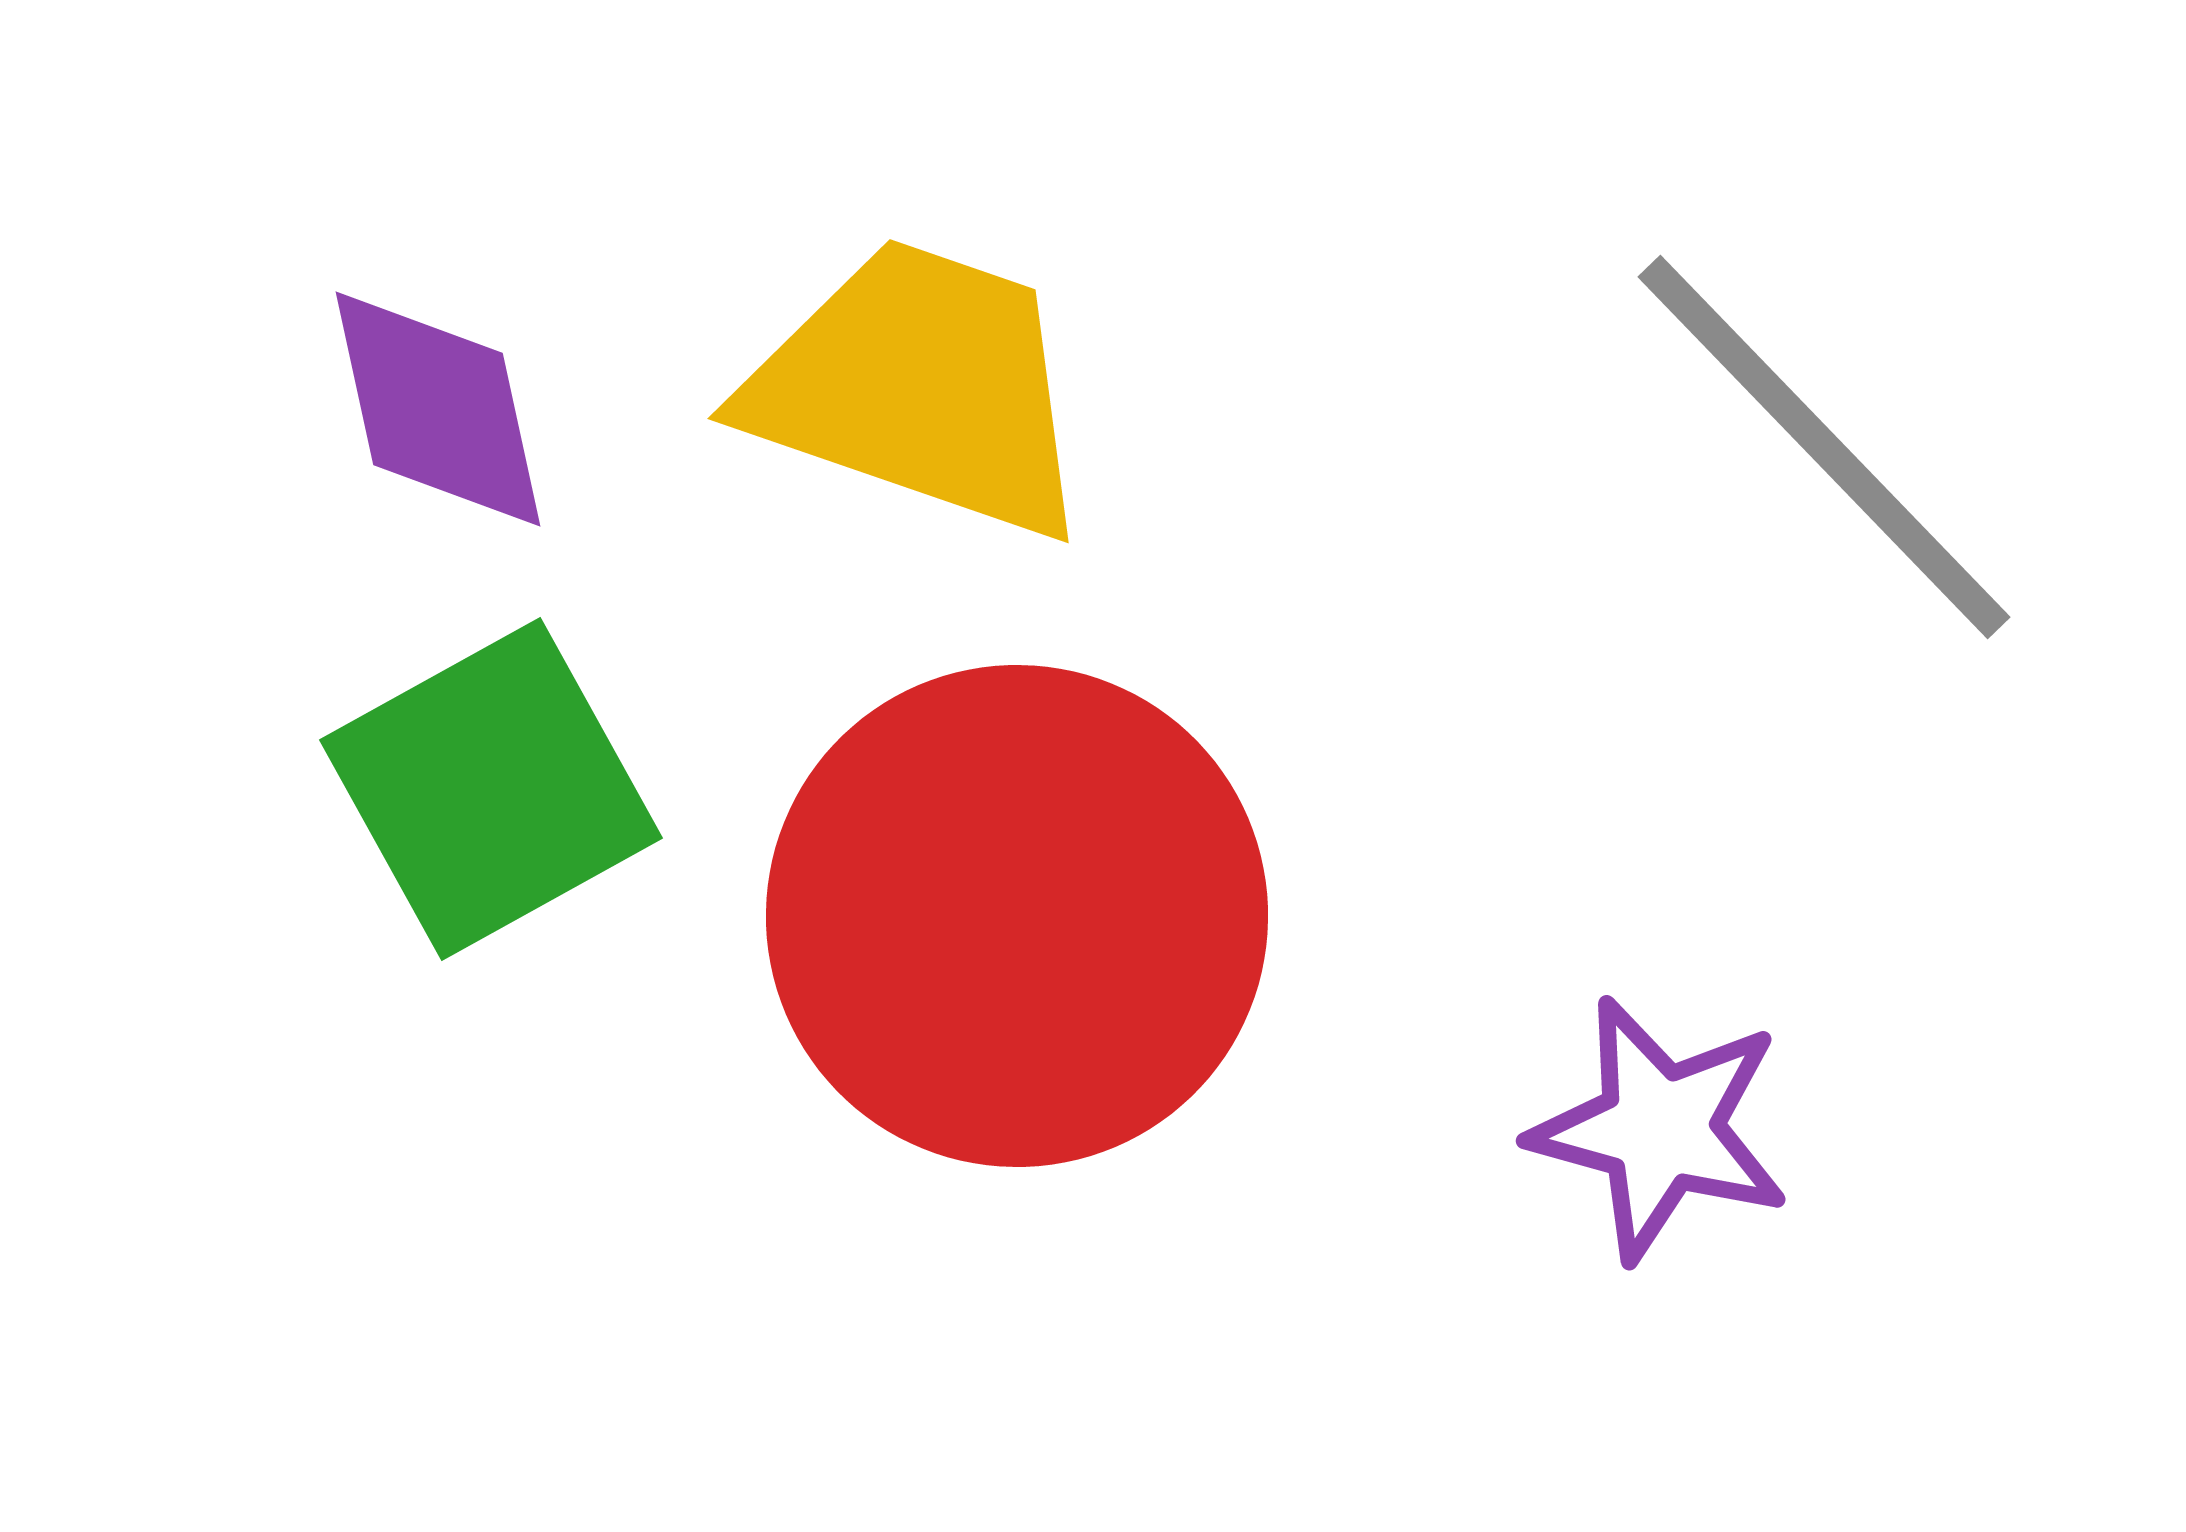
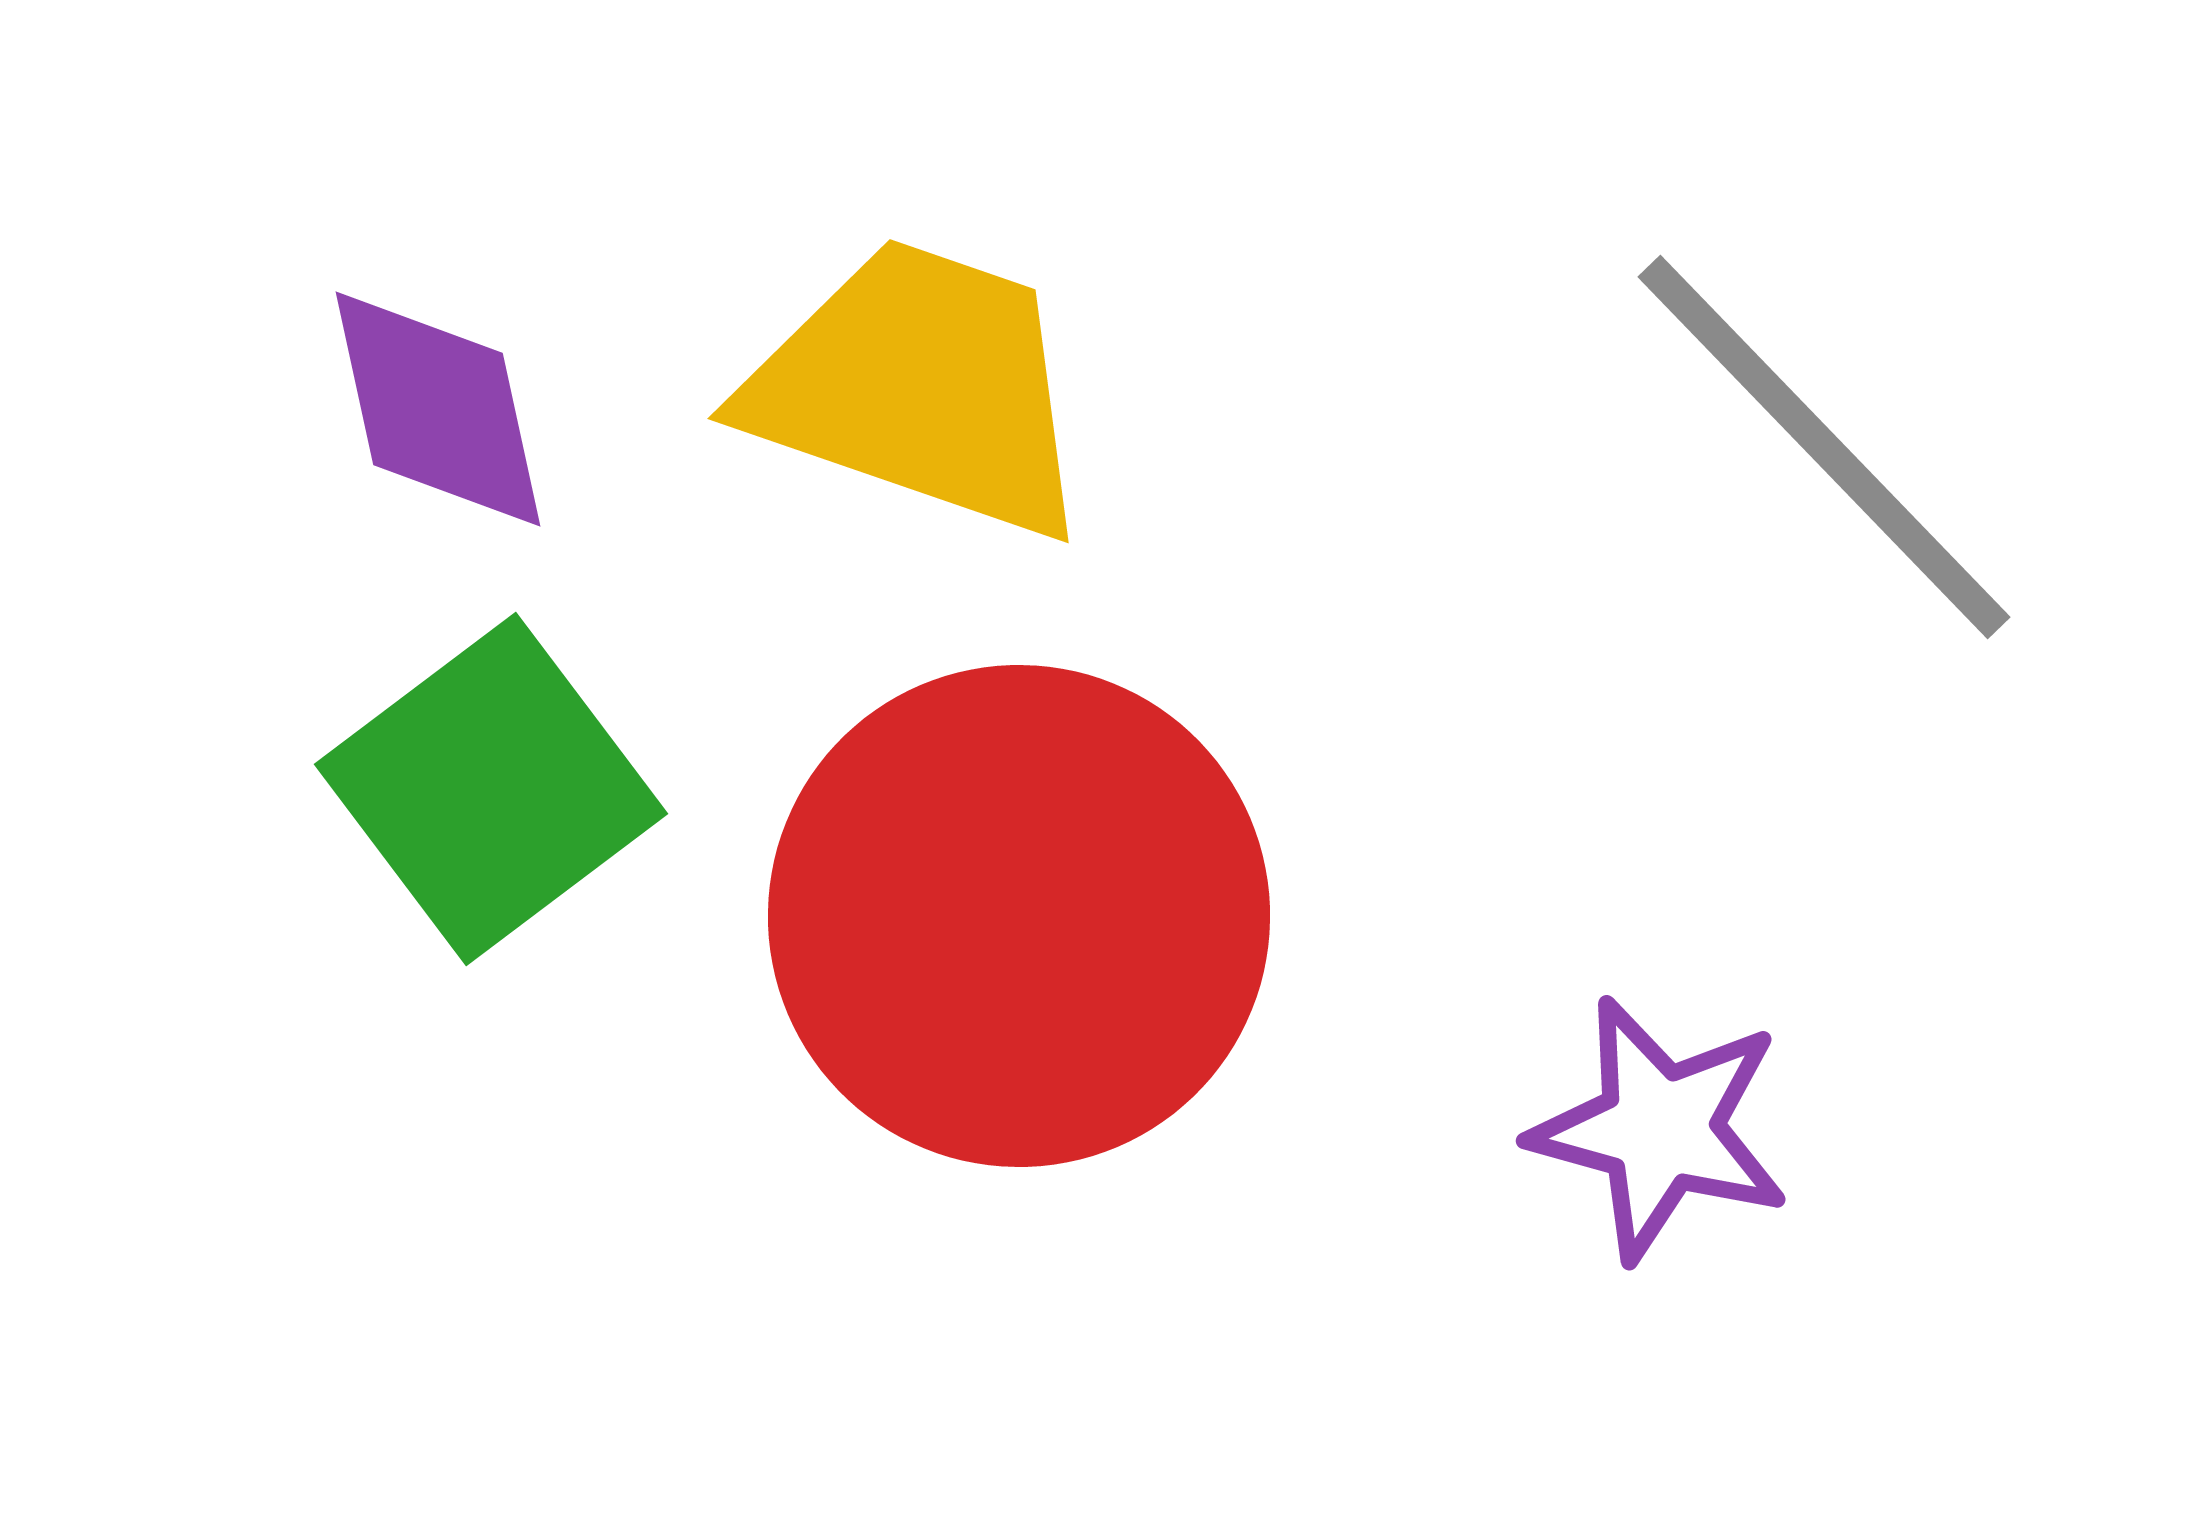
green square: rotated 8 degrees counterclockwise
red circle: moved 2 px right
